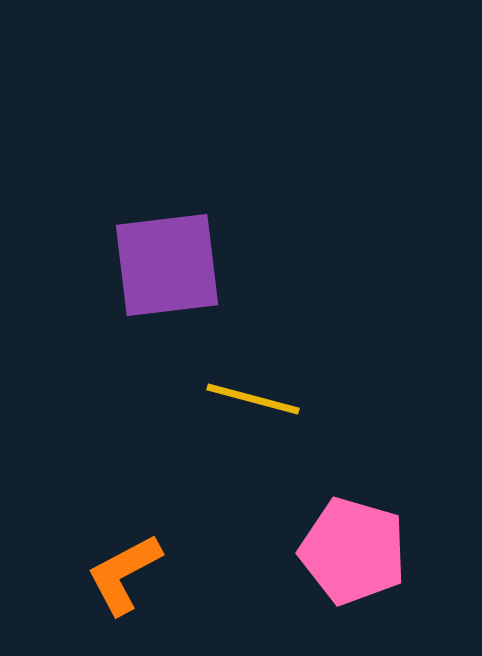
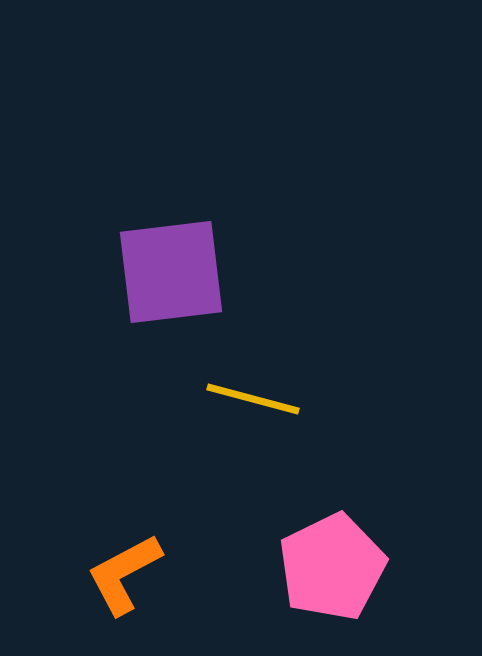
purple square: moved 4 px right, 7 px down
pink pentagon: moved 21 px left, 16 px down; rotated 30 degrees clockwise
